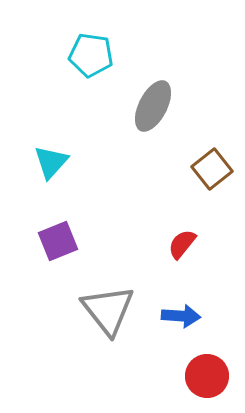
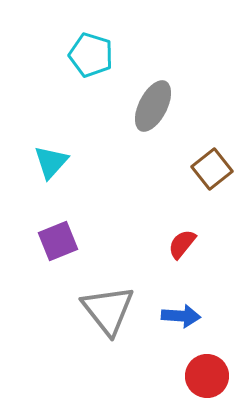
cyan pentagon: rotated 9 degrees clockwise
